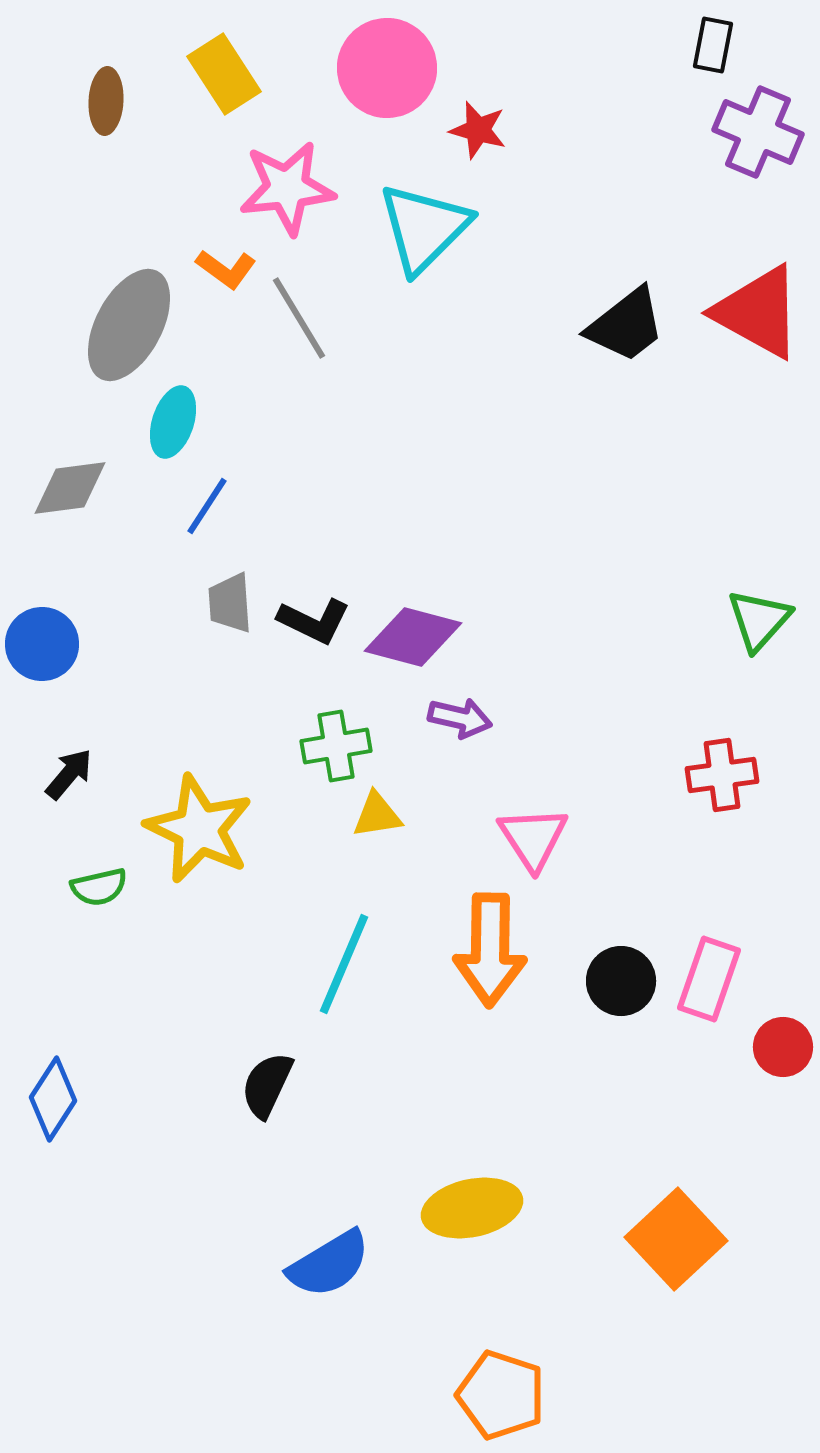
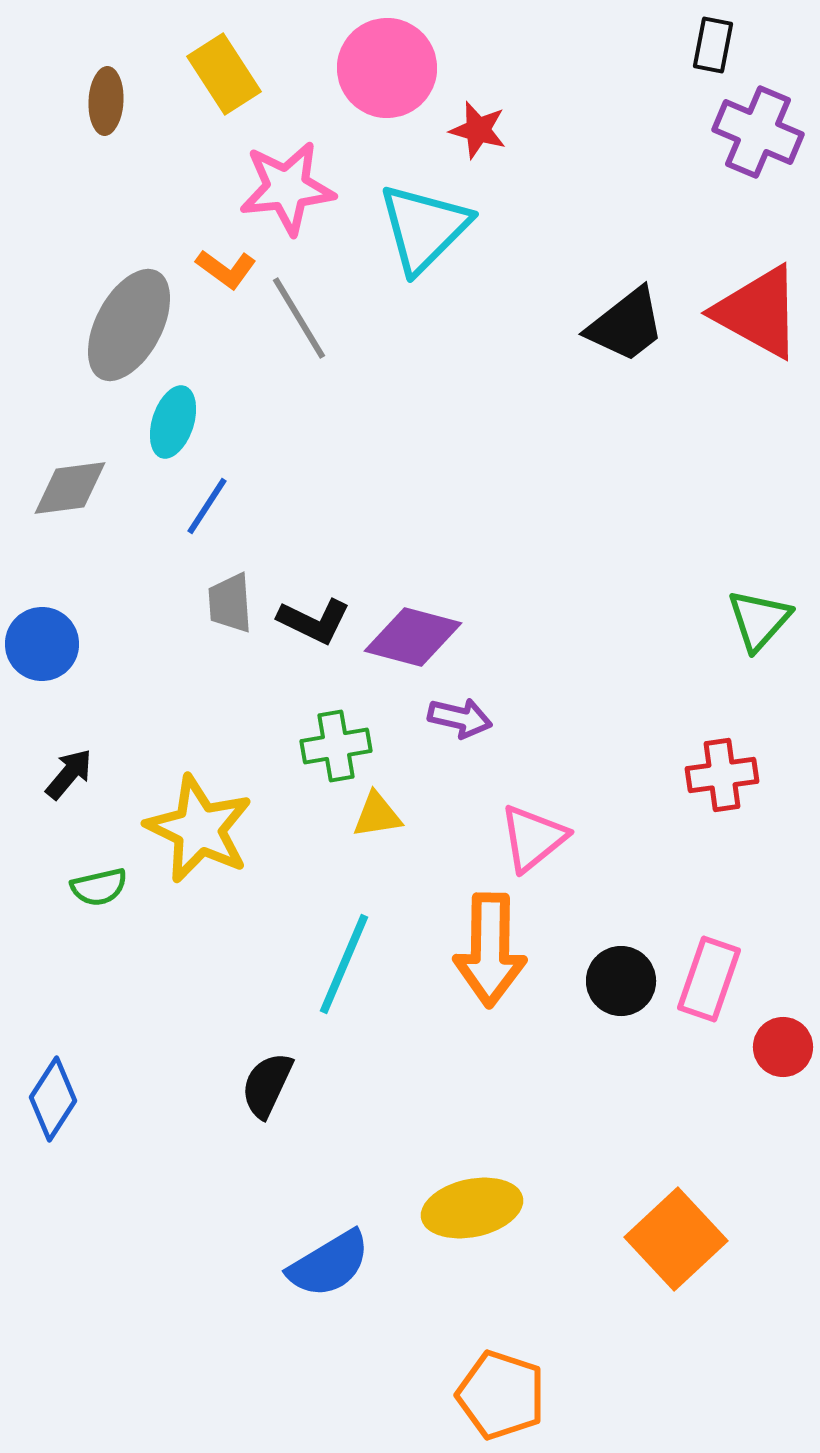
pink triangle: rotated 24 degrees clockwise
